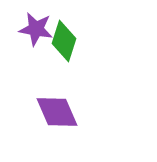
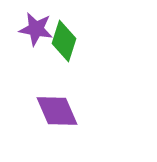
purple diamond: moved 1 px up
